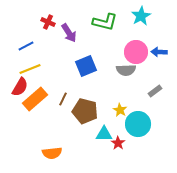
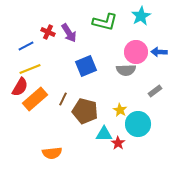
red cross: moved 10 px down
